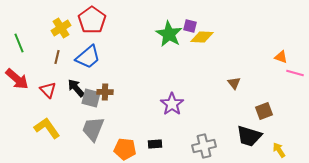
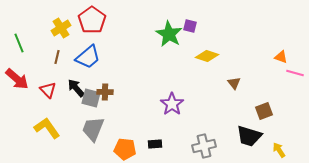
yellow diamond: moved 5 px right, 19 px down; rotated 15 degrees clockwise
